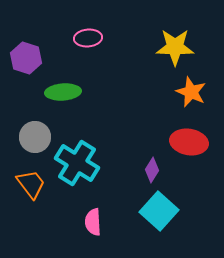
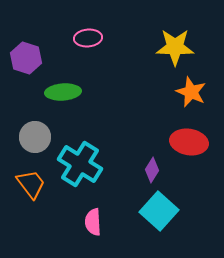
cyan cross: moved 3 px right, 1 px down
